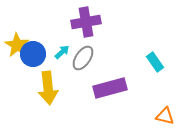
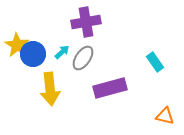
yellow arrow: moved 2 px right, 1 px down
